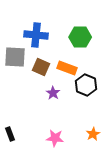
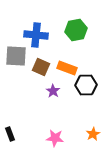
green hexagon: moved 4 px left, 7 px up; rotated 10 degrees counterclockwise
gray square: moved 1 px right, 1 px up
black hexagon: rotated 25 degrees counterclockwise
purple star: moved 2 px up
